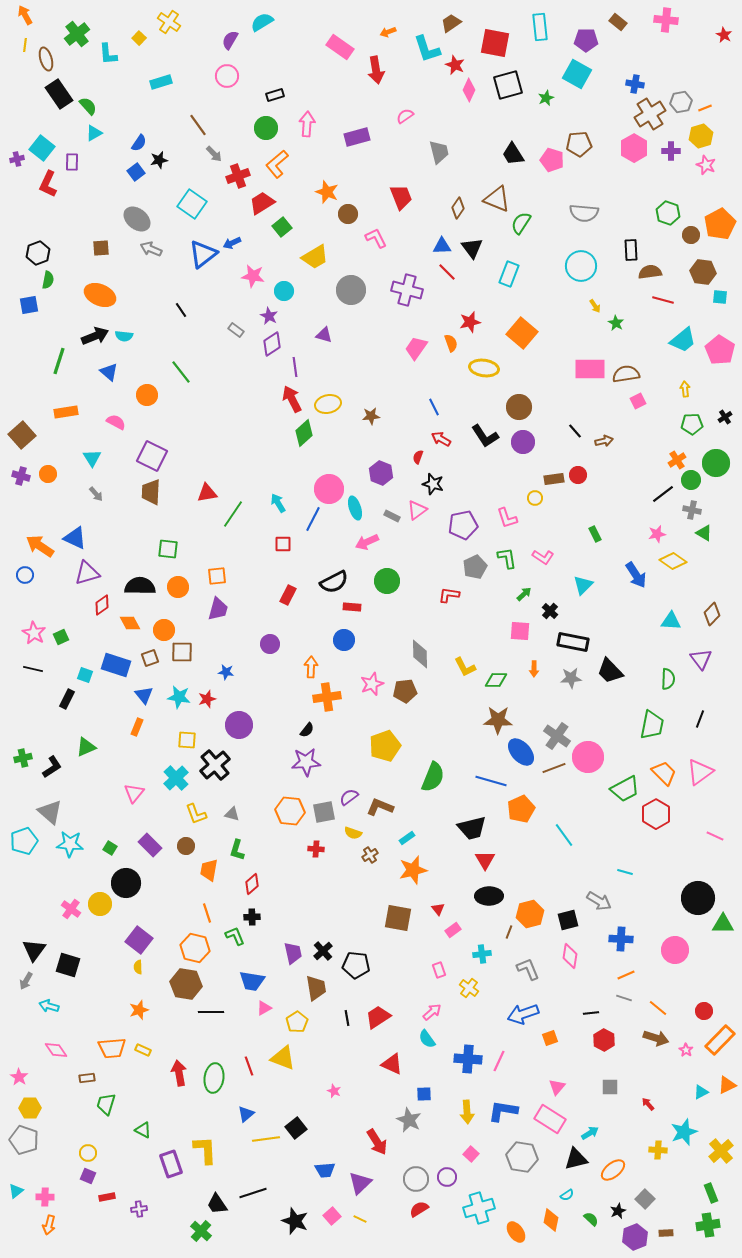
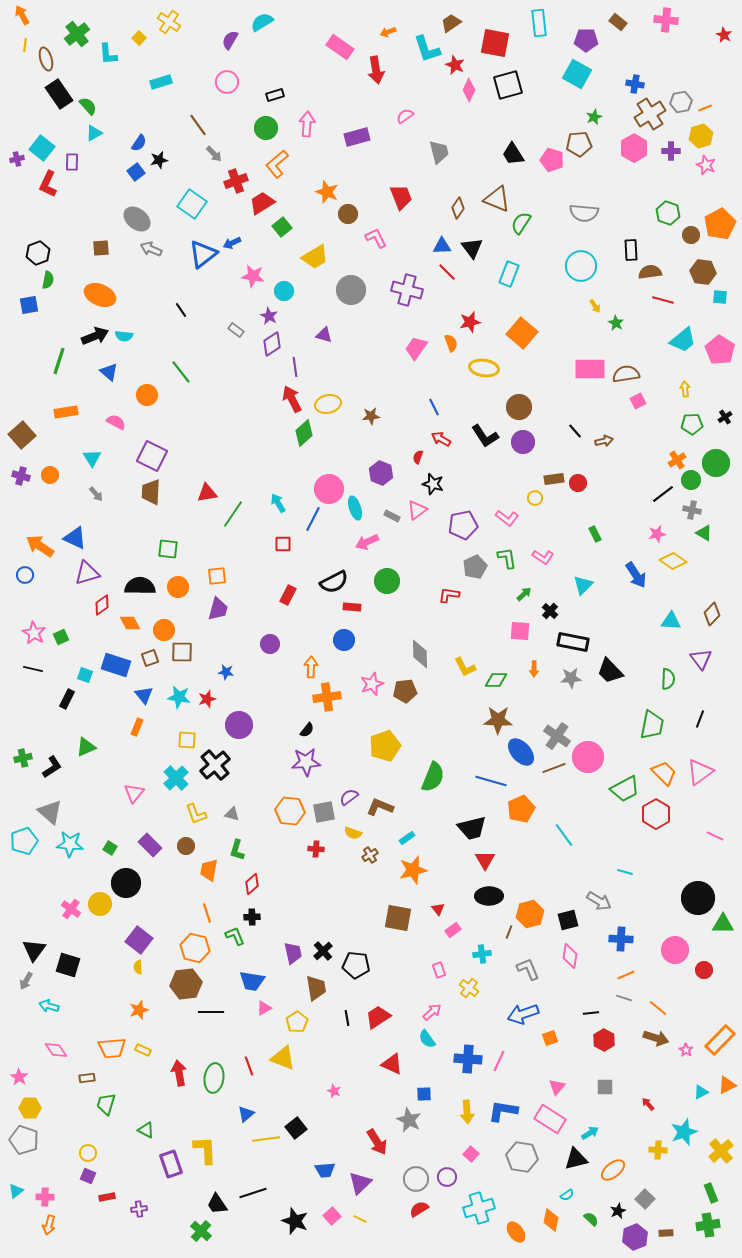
orange arrow at (25, 15): moved 3 px left
cyan rectangle at (540, 27): moved 1 px left, 4 px up
pink circle at (227, 76): moved 6 px down
green star at (546, 98): moved 48 px right, 19 px down
red cross at (238, 176): moved 2 px left, 5 px down
orange circle at (48, 474): moved 2 px right, 1 px down
red circle at (578, 475): moved 8 px down
pink L-shape at (507, 518): rotated 35 degrees counterclockwise
brown hexagon at (186, 984): rotated 16 degrees counterclockwise
red circle at (704, 1011): moved 41 px up
gray square at (610, 1087): moved 5 px left
green triangle at (143, 1130): moved 3 px right
